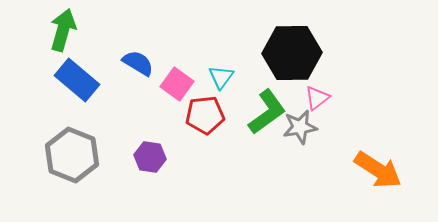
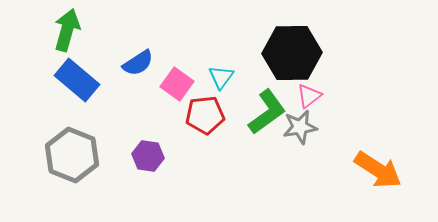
green arrow: moved 4 px right
blue semicircle: rotated 116 degrees clockwise
pink triangle: moved 8 px left, 2 px up
purple hexagon: moved 2 px left, 1 px up
